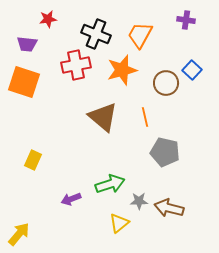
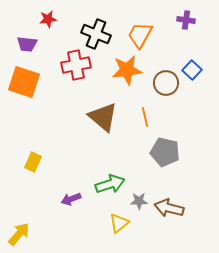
orange star: moved 5 px right; rotated 8 degrees clockwise
yellow rectangle: moved 2 px down
